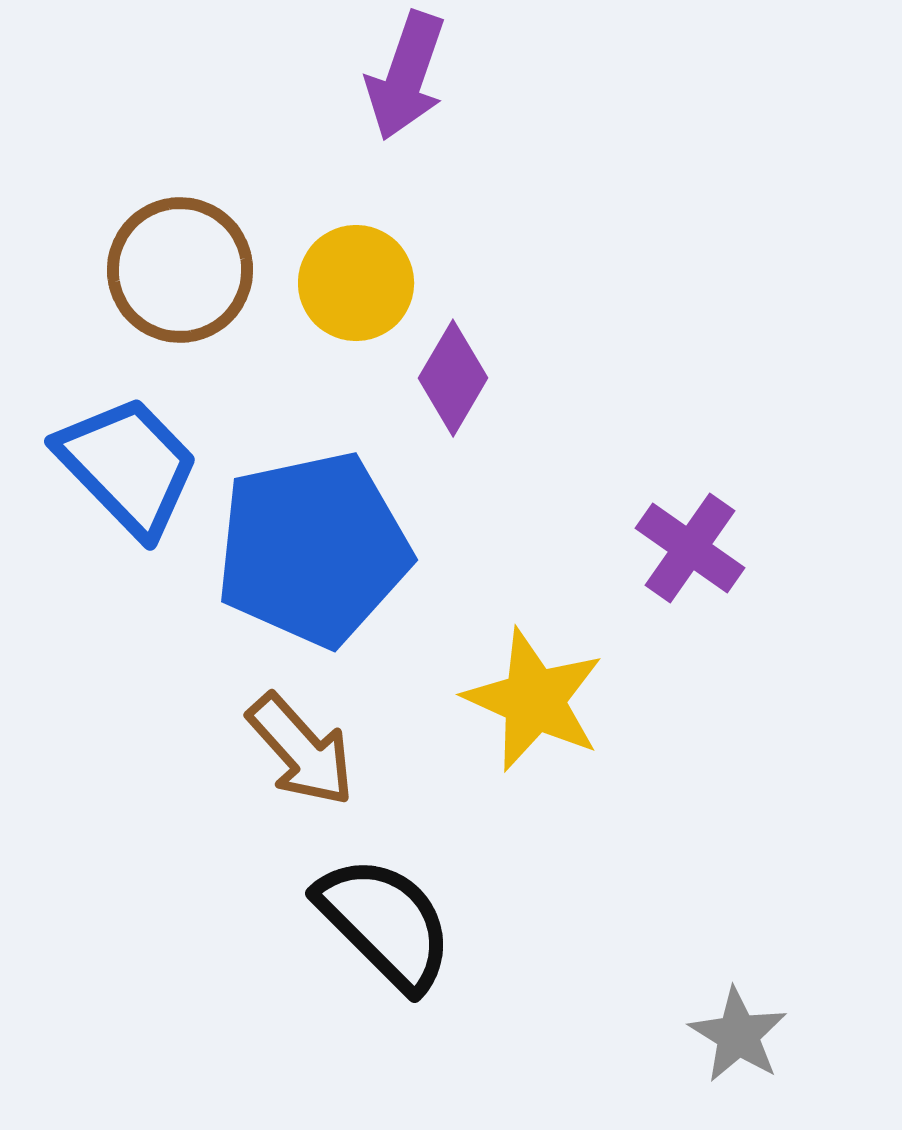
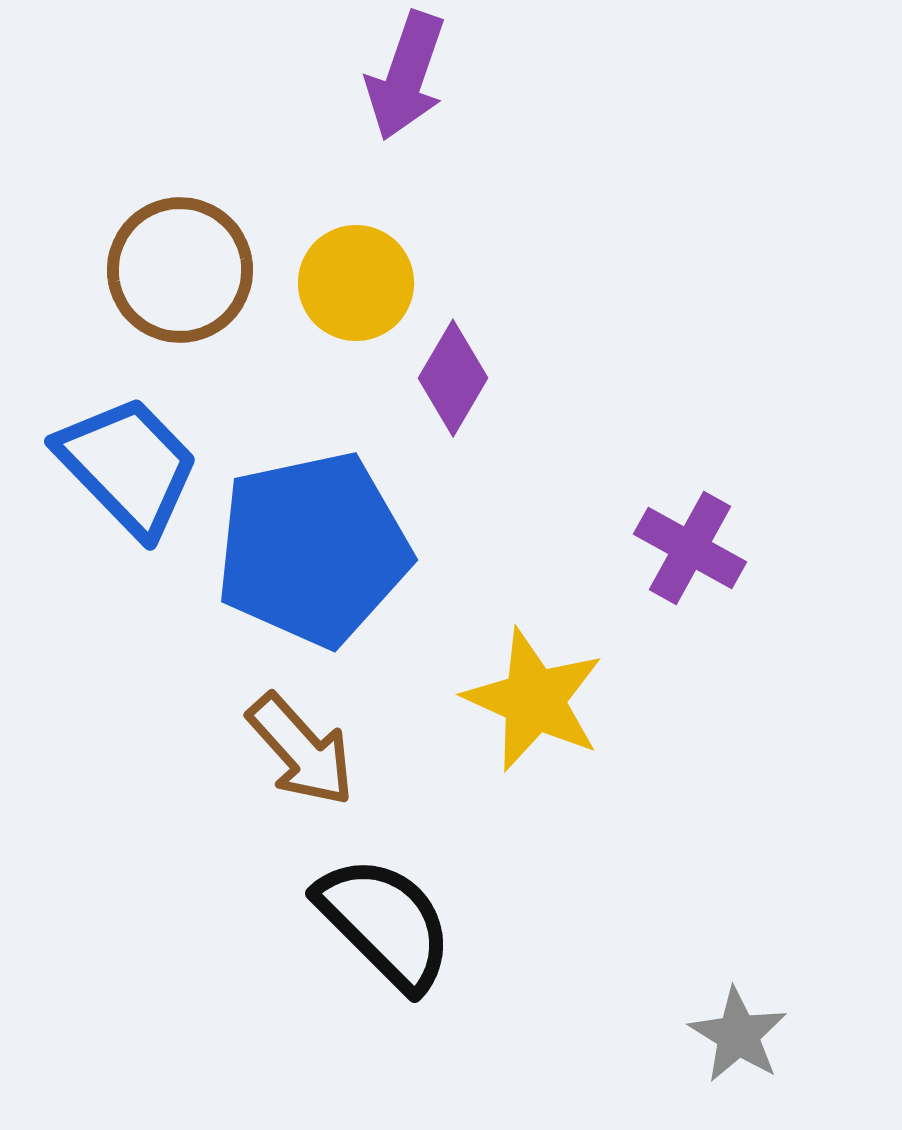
purple cross: rotated 6 degrees counterclockwise
